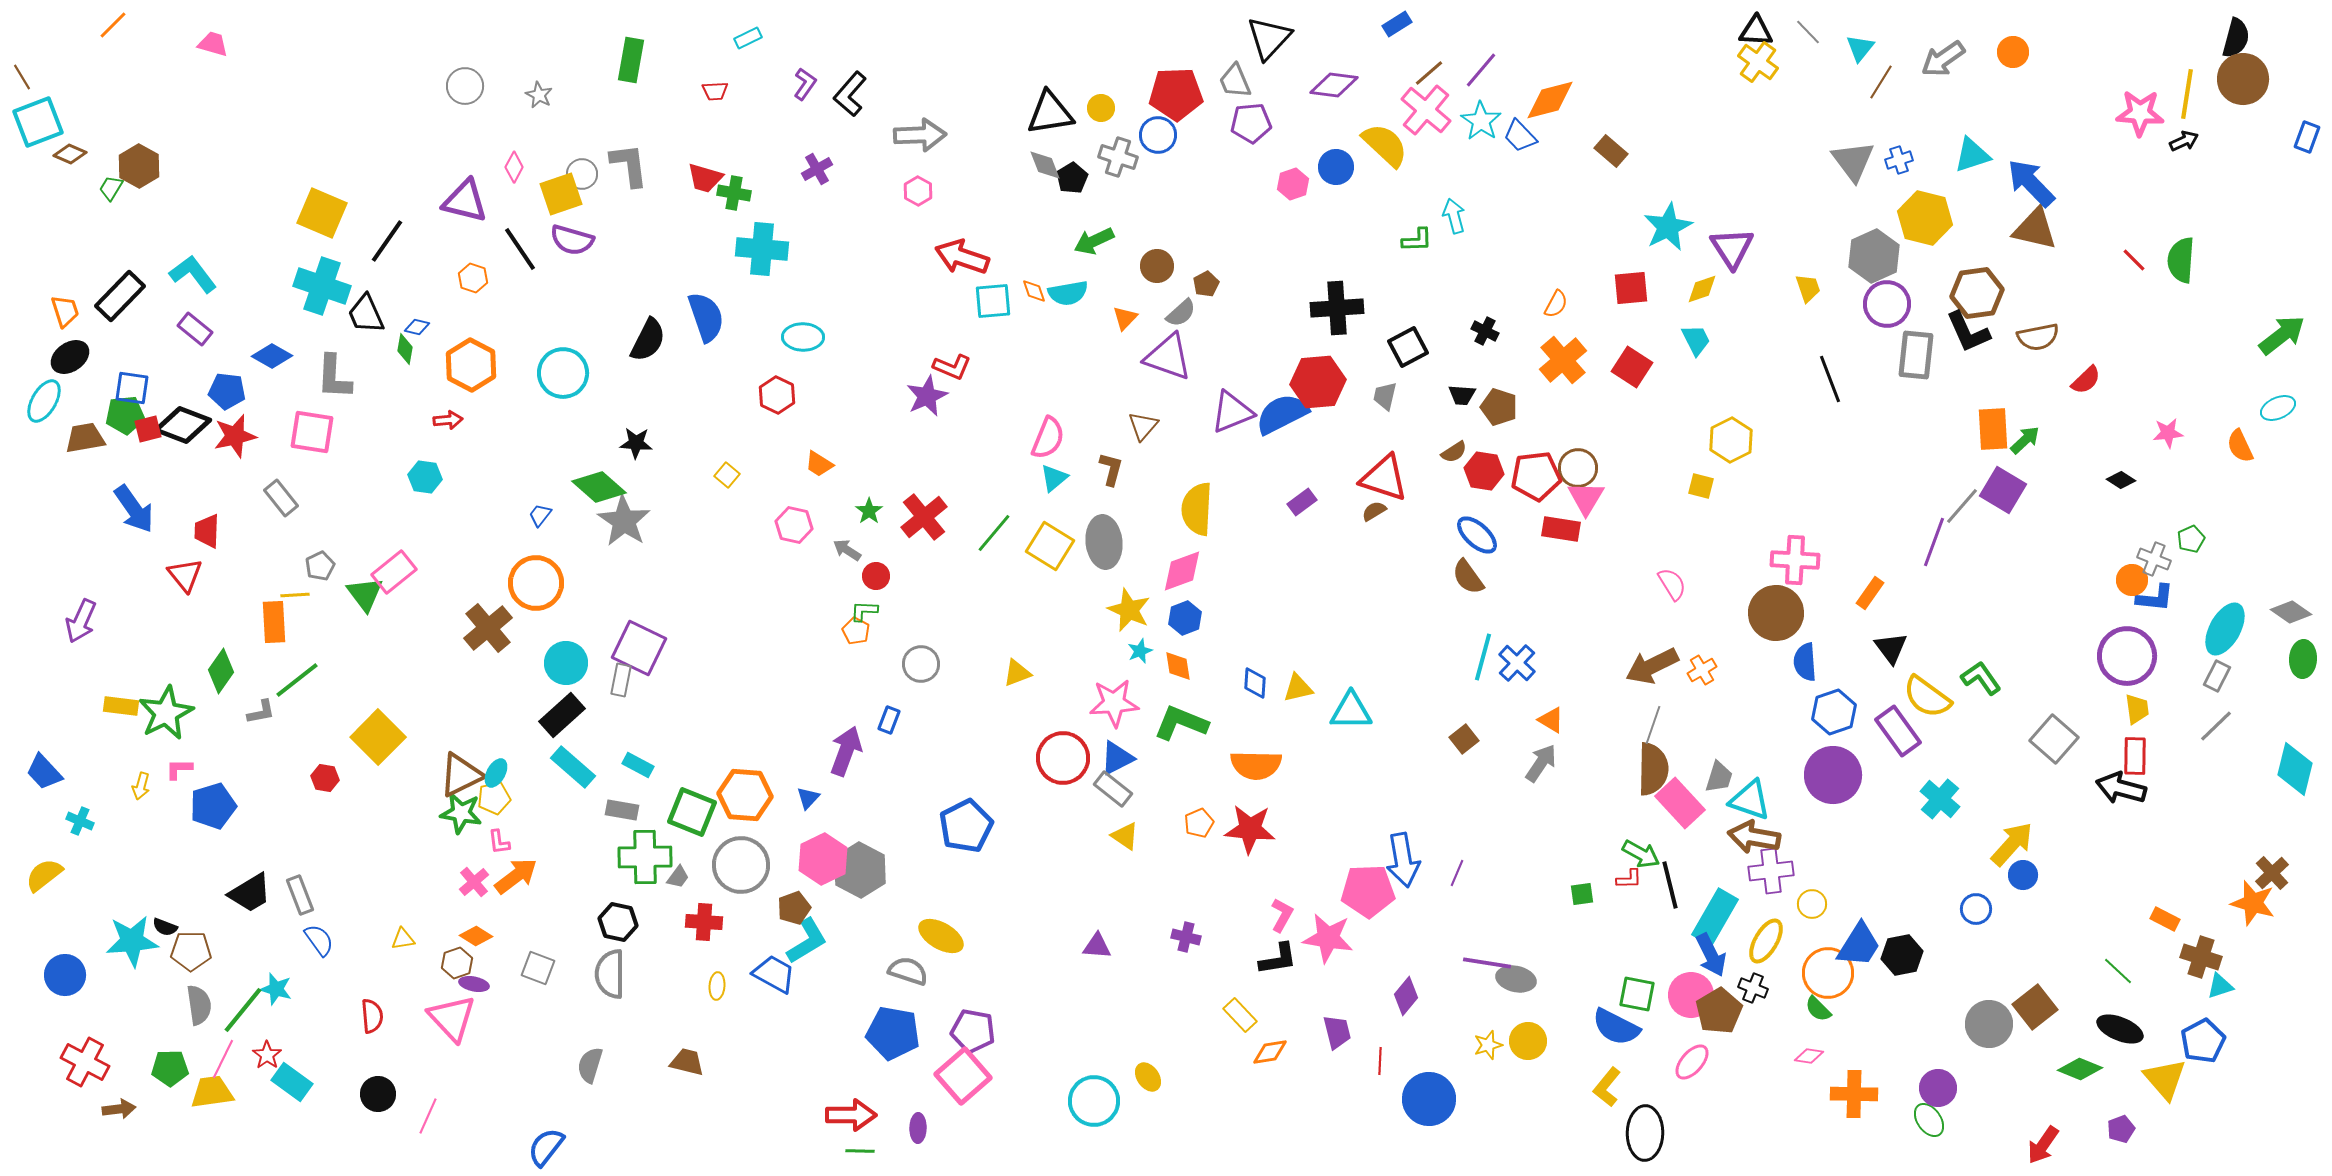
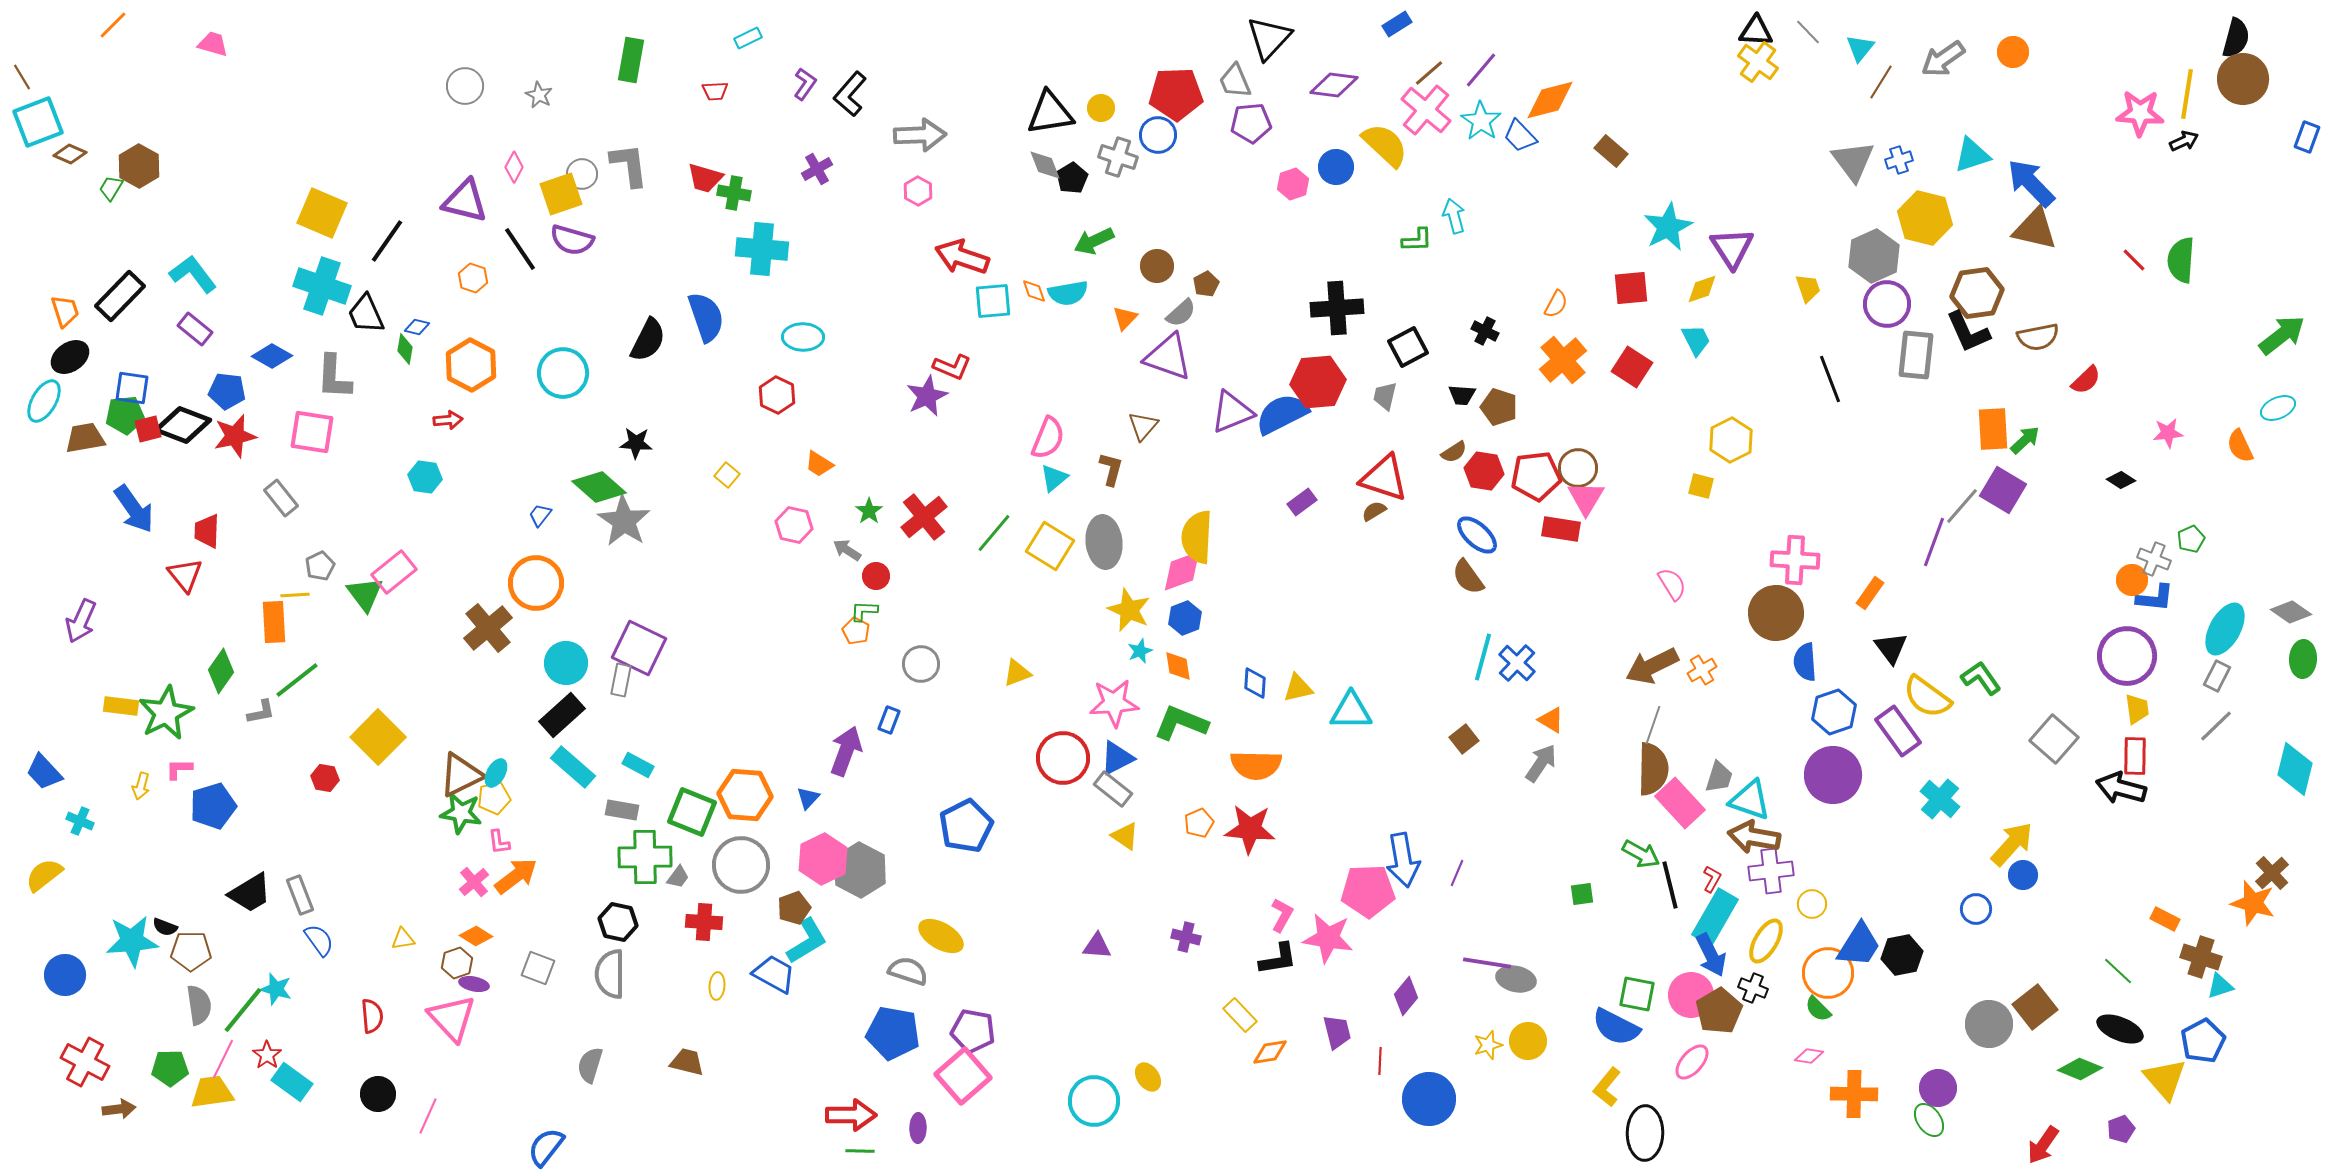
yellow semicircle at (1197, 509): moved 28 px down
red L-shape at (1629, 879): moved 83 px right; rotated 60 degrees counterclockwise
